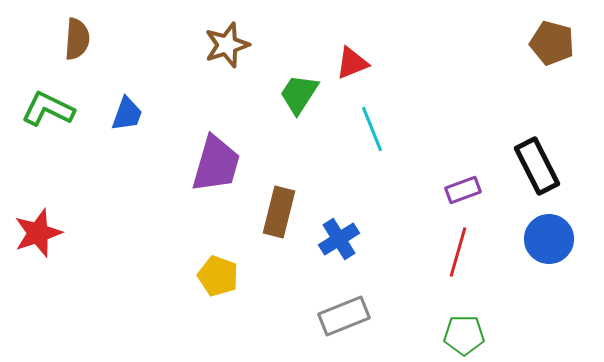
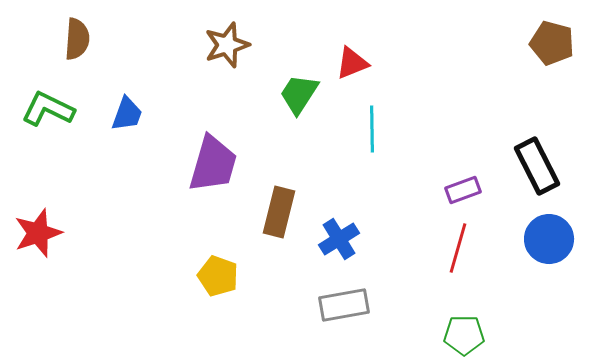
cyan line: rotated 21 degrees clockwise
purple trapezoid: moved 3 px left
red line: moved 4 px up
gray rectangle: moved 11 px up; rotated 12 degrees clockwise
